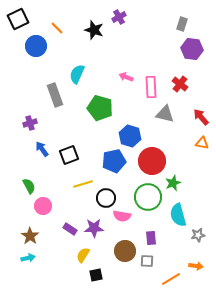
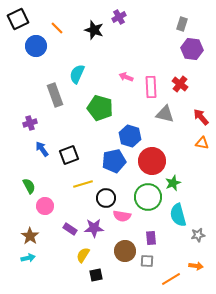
pink circle at (43, 206): moved 2 px right
